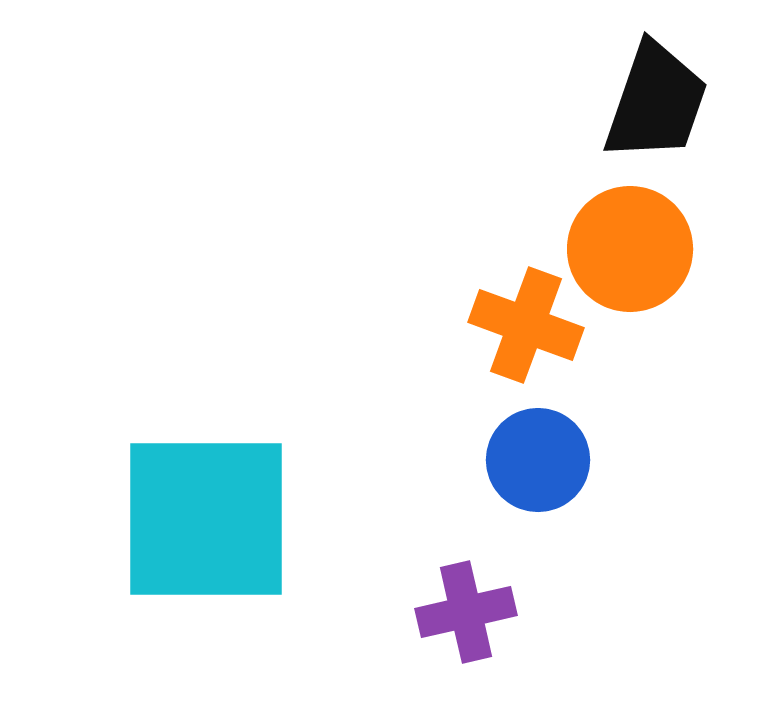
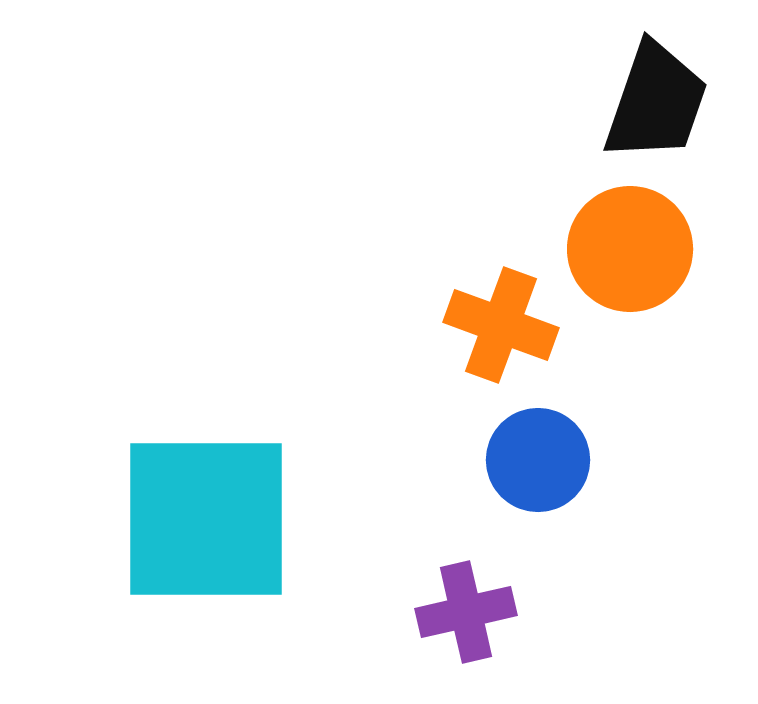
orange cross: moved 25 px left
